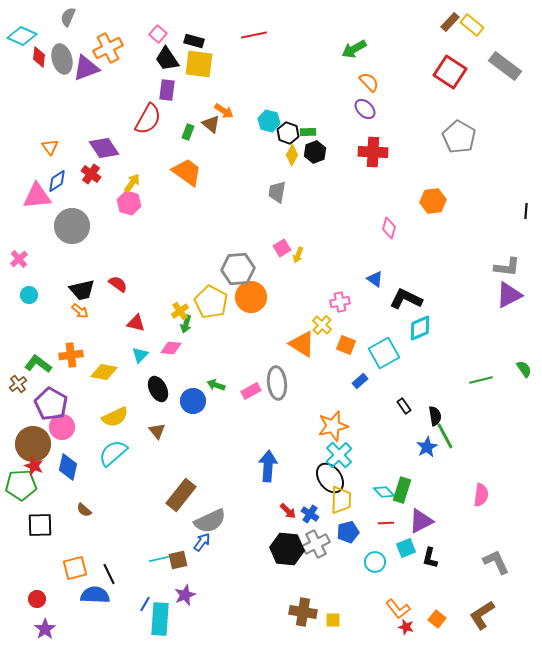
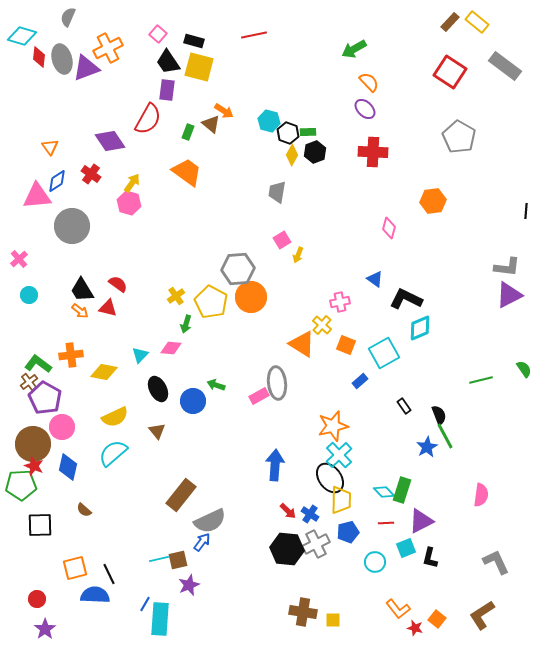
yellow rectangle at (472, 25): moved 5 px right, 3 px up
cyan diamond at (22, 36): rotated 8 degrees counterclockwise
black trapezoid at (167, 59): moved 1 px right, 3 px down
yellow square at (199, 64): moved 3 px down; rotated 8 degrees clockwise
purple diamond at (104, 148): moved 6 px right, 7 px up
pink square at (282, 248): moved 8 px up
black trapezoid at (82, 290): rotated 72 degrees clockwise
yellow cross at (180, 311): moved 4 px left, 15 px up
red triangle at (136, 323): moved 28 px left, 15 px up
brown cross at (18, 384): moved 11 px right, 2 px up
pink rectangle at (251, 391): moved 8 px right, 5 px down
purple pentagon at (51, 404): moved 6 px left, 6 px up
black semicircle at (435, 416): moved 4 px right, 1 px up; rotated 12 degrees counterclockwise
blue arrow at (268, 466): moved 7 px right, 1 px up
purple star at (185, 595): moved 4 px right, 10 px up
red star at (406, 627): moved 9 px right, 1 px down
